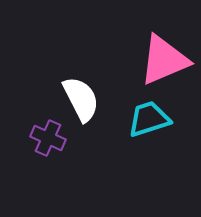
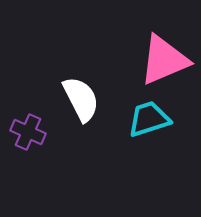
purple cross: moved 20 px left, 6 px up
